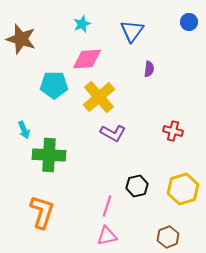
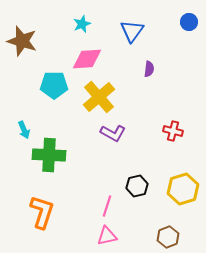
brown star: moved 1 px right, 2 px down
